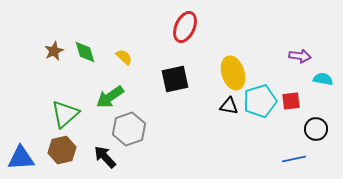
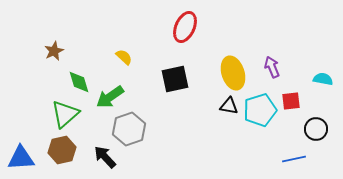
green diamond: moved 6 px left, 30 px down
purple arrow: moved 28 px left, 11 px down; rotated 120 degrees counterclockwise
cyan pentagon: moved 9 px down
